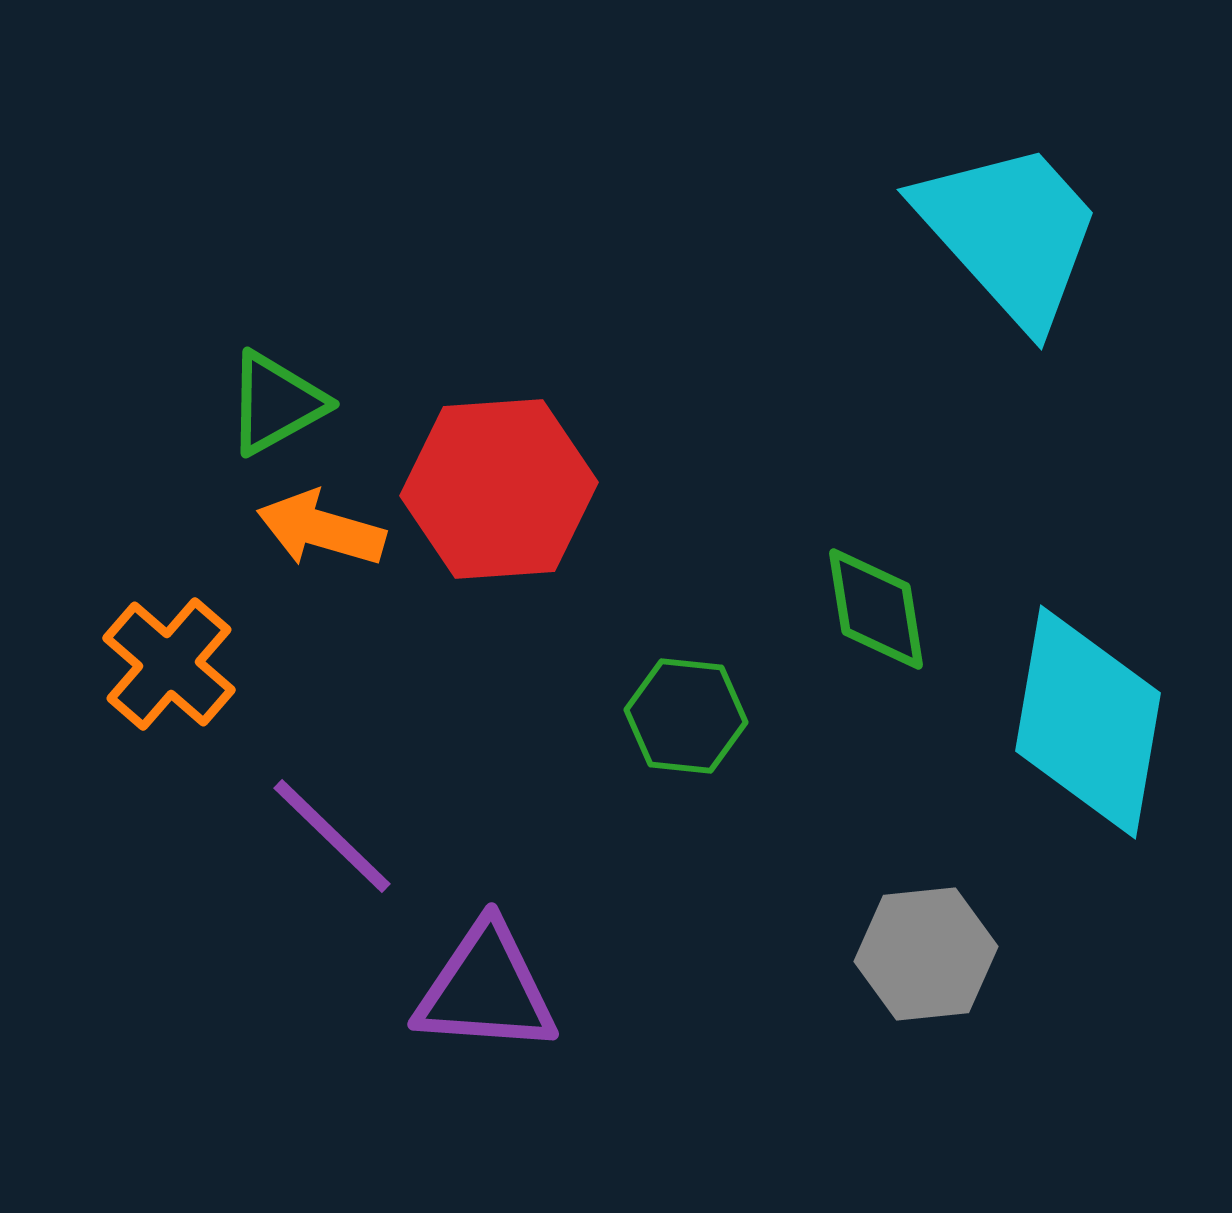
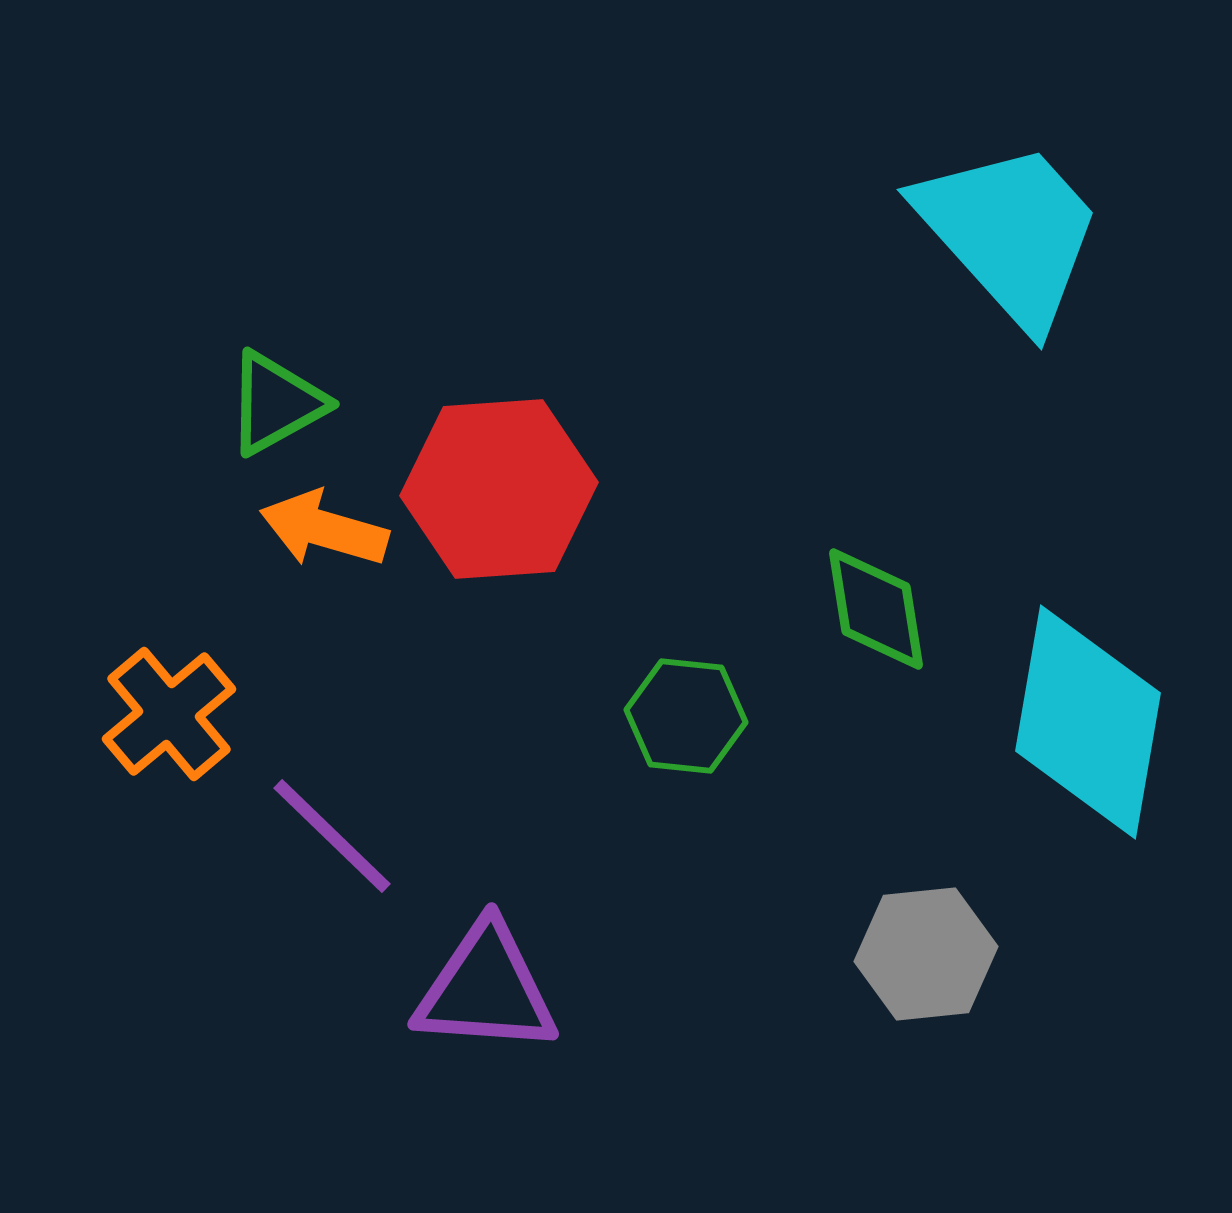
orange arrow: moved 3 px right
orange cross: moved 50 px down; rotated 9 degrees clockwise
